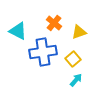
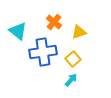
orange cross: moved 1 px up
cyan triangle: rotated 12 degrees clockwise
cyan arrow: moved 5 px left
